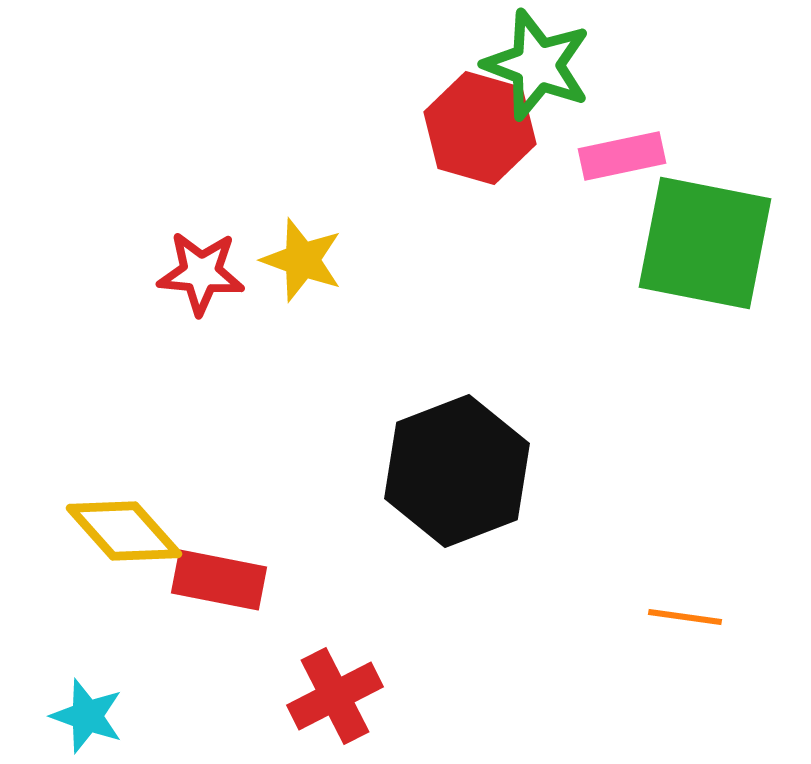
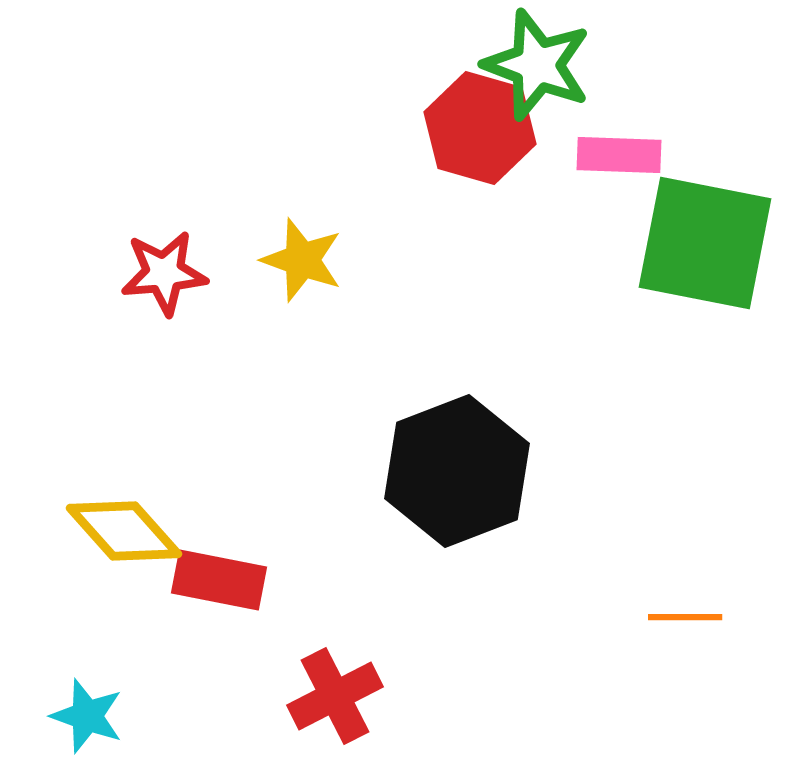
pink rectangle: moved 3 px left, 1 px up; rotated 14 degrees clockwise
red star: moved 37 px left; rotated 10 degrees counterclockwise
orange line: rotated 8 degrees counterclockwise
